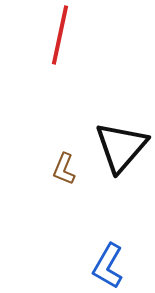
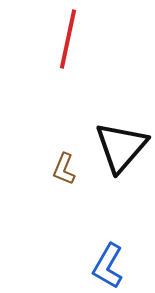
red line: moved 8 px right, 4 px down
